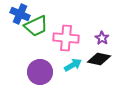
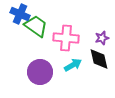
green trapezoid: rotated 120 degrees counterclockwise
purple star: rotated 24 degrees clockwise
black diamond: rotated 65 degrees clockwise
